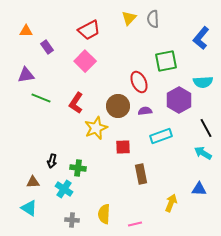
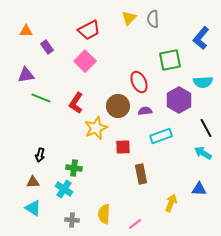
green square: moved 4 px right, 1 px up
black arrow: moved 12 px left, 6 px up
green cross: moved 4 px left
cyan triangle: moved 4 px right
pink line: rotated 24 degrees counterclockwise
